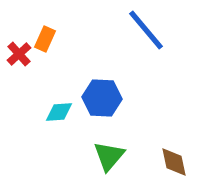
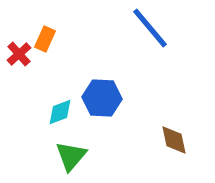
blue line: moved 4 px right, 2 px up
cyan diamond: moved 1 px right; rotated 16 degrees counterclockwise
green triangle: moved 38 px left
brown diamond: moved 22 px up
